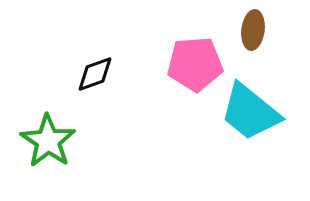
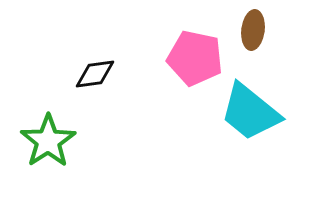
pink pentagon: moved 6 px up; rotated 16 degrees clockwise
black diamond: rotated 12 degrees clockwise
green star: rotated 4 degrees clockwise
